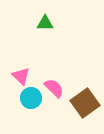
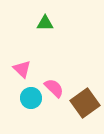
pink triangle: moved 1 px right, 7 px up
